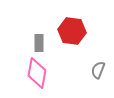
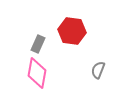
gray rectangle: moved 1 px left, 1 px down; rotated 24 degrees clockwise
